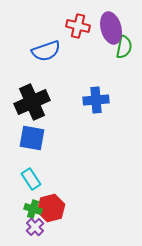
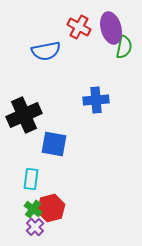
red cross: moved 1 px right, 1 px down; rotated 15 degrees clockwise
blue semicircle: rotated 8 degrees clockwise
black cross: moved 8 px left, 13 px down
blue square: moved 22 px right, 6 px down
cyan rectangle: rotated 40 degrees clockwise
green cross: rotated 18 degrees clockwise
